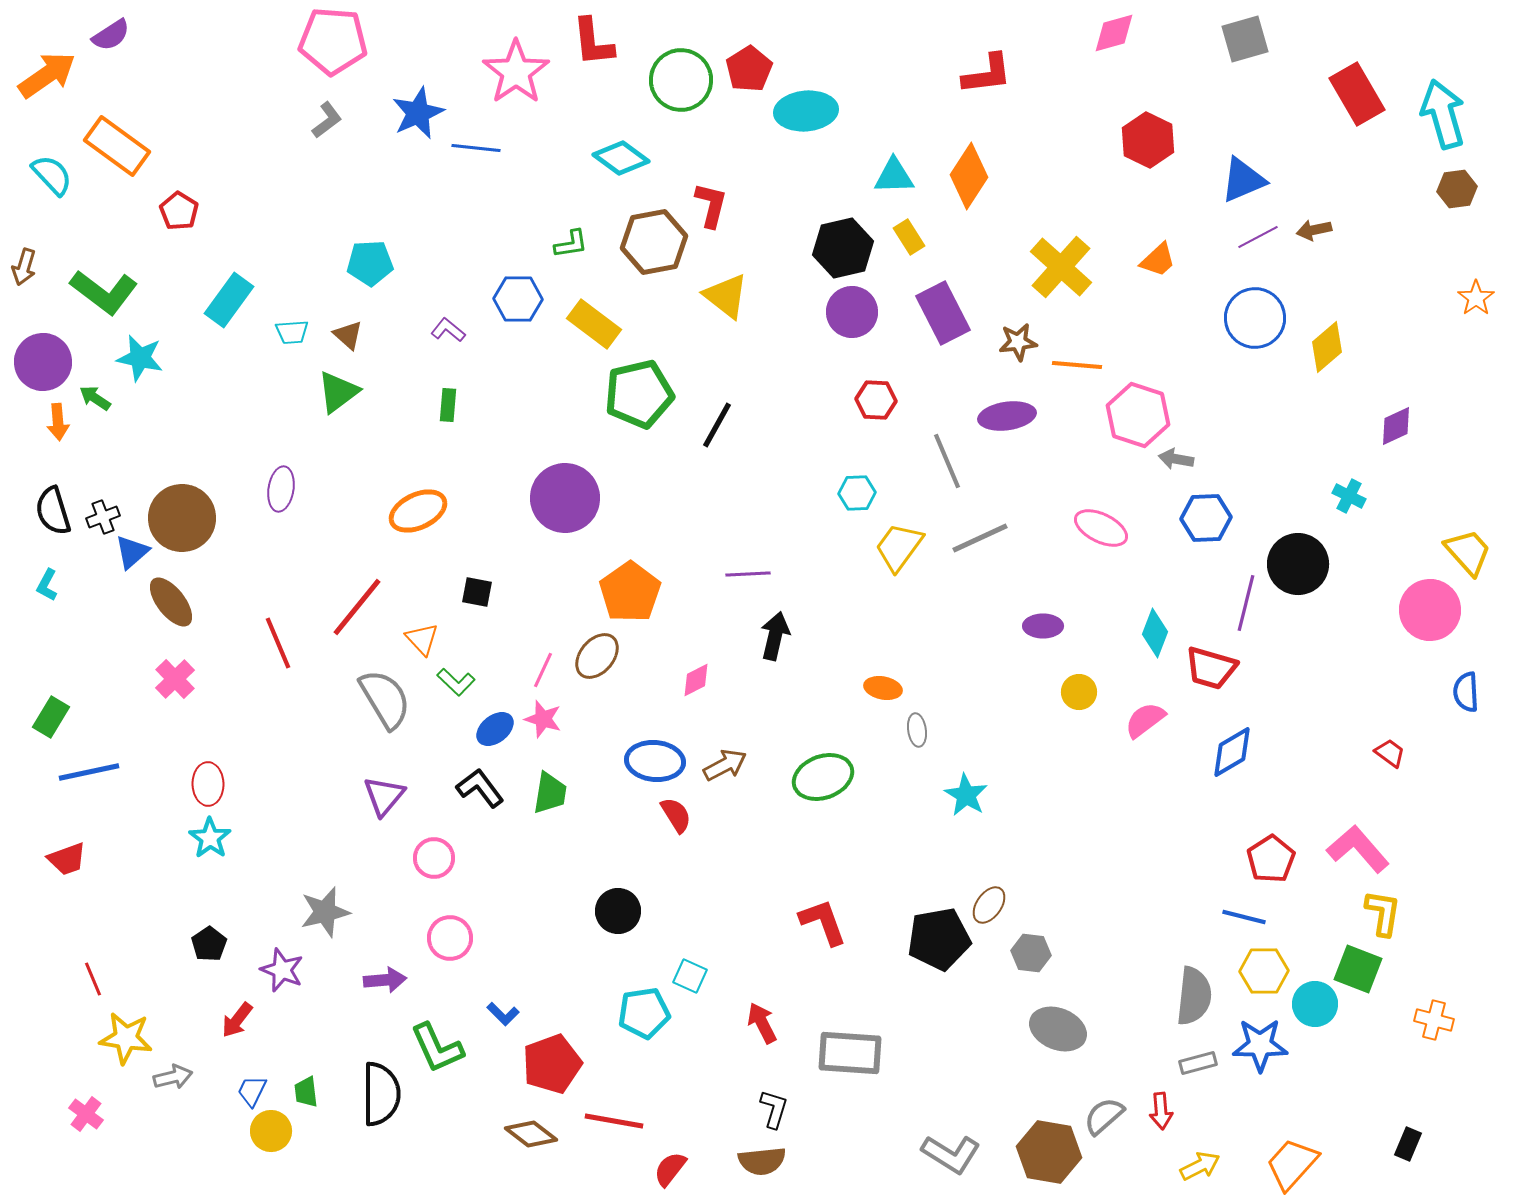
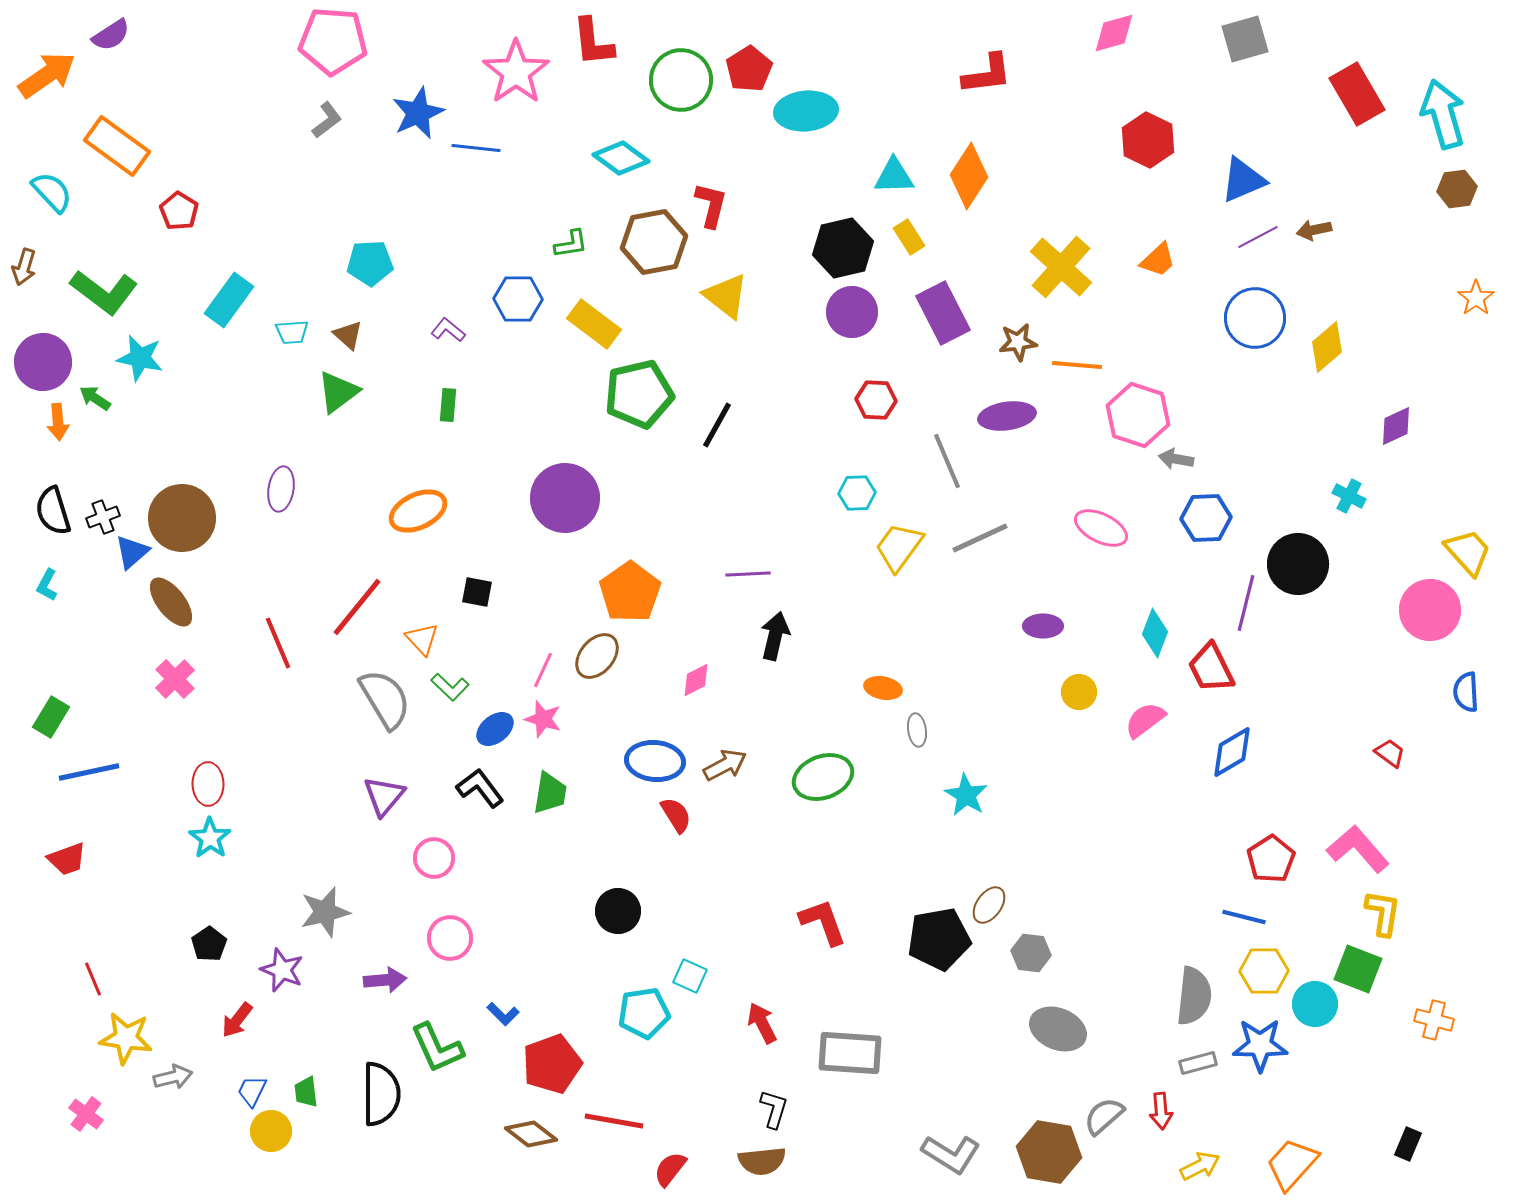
cyan semicircle at (52, 175): moved 17 px down
red trapezoid at (1211, 668): rotated 48 degrees clockwise
green L-shape at (456, 682): moved 6 px left, 5 px down
